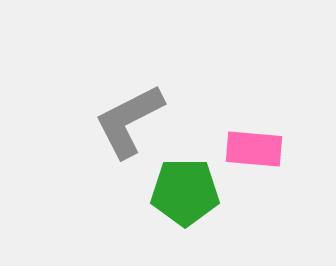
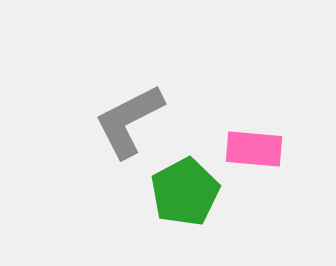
green pentagon: rotated 28 degrees counterclockwise
